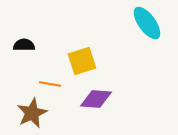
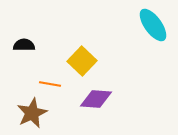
cyan ellipse: moved 6 px right, 2 px down
yellow square: rotated 28 degrees counterclockwise
